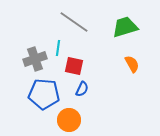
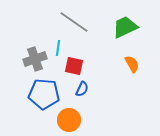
green trapezoid: rotated 8 degrees counterclockwise
